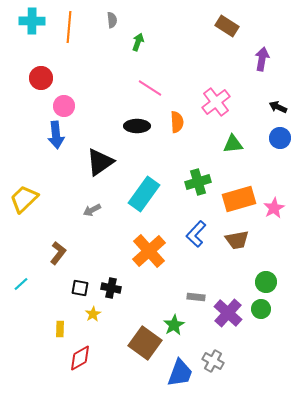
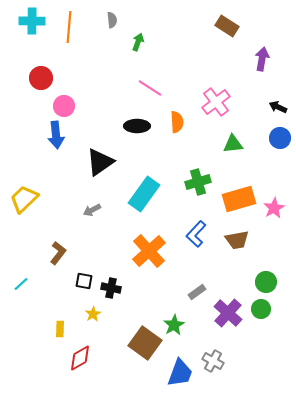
black square at (80, 288): moved 4 px right, 7 px up
gray rectangle at (196, 297): moved 1 px right, 5 px up; rotated 42 degrees counterclockwise
